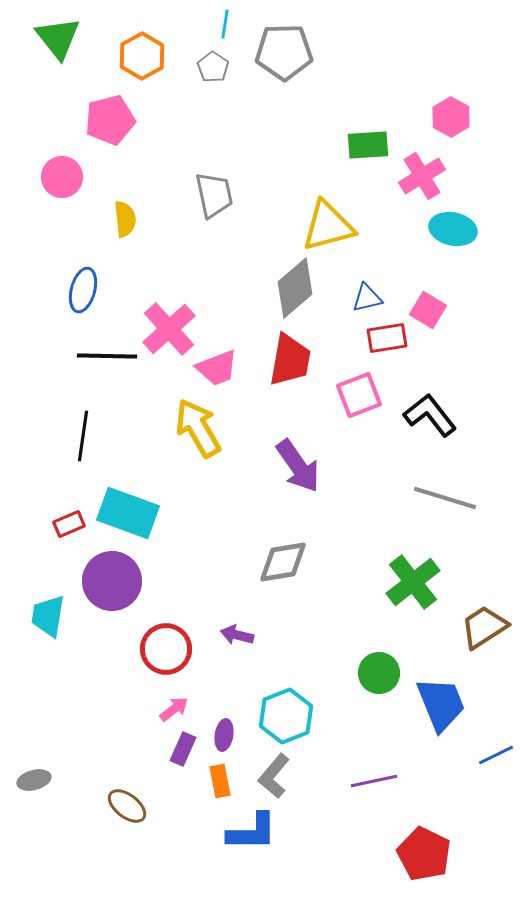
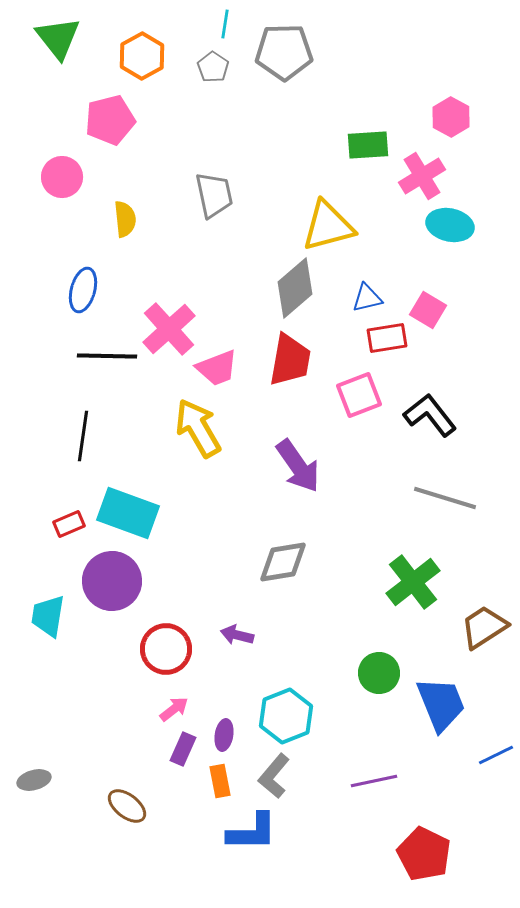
cyan ellipse at (453, 229): moved 3 px left, 4 px up
